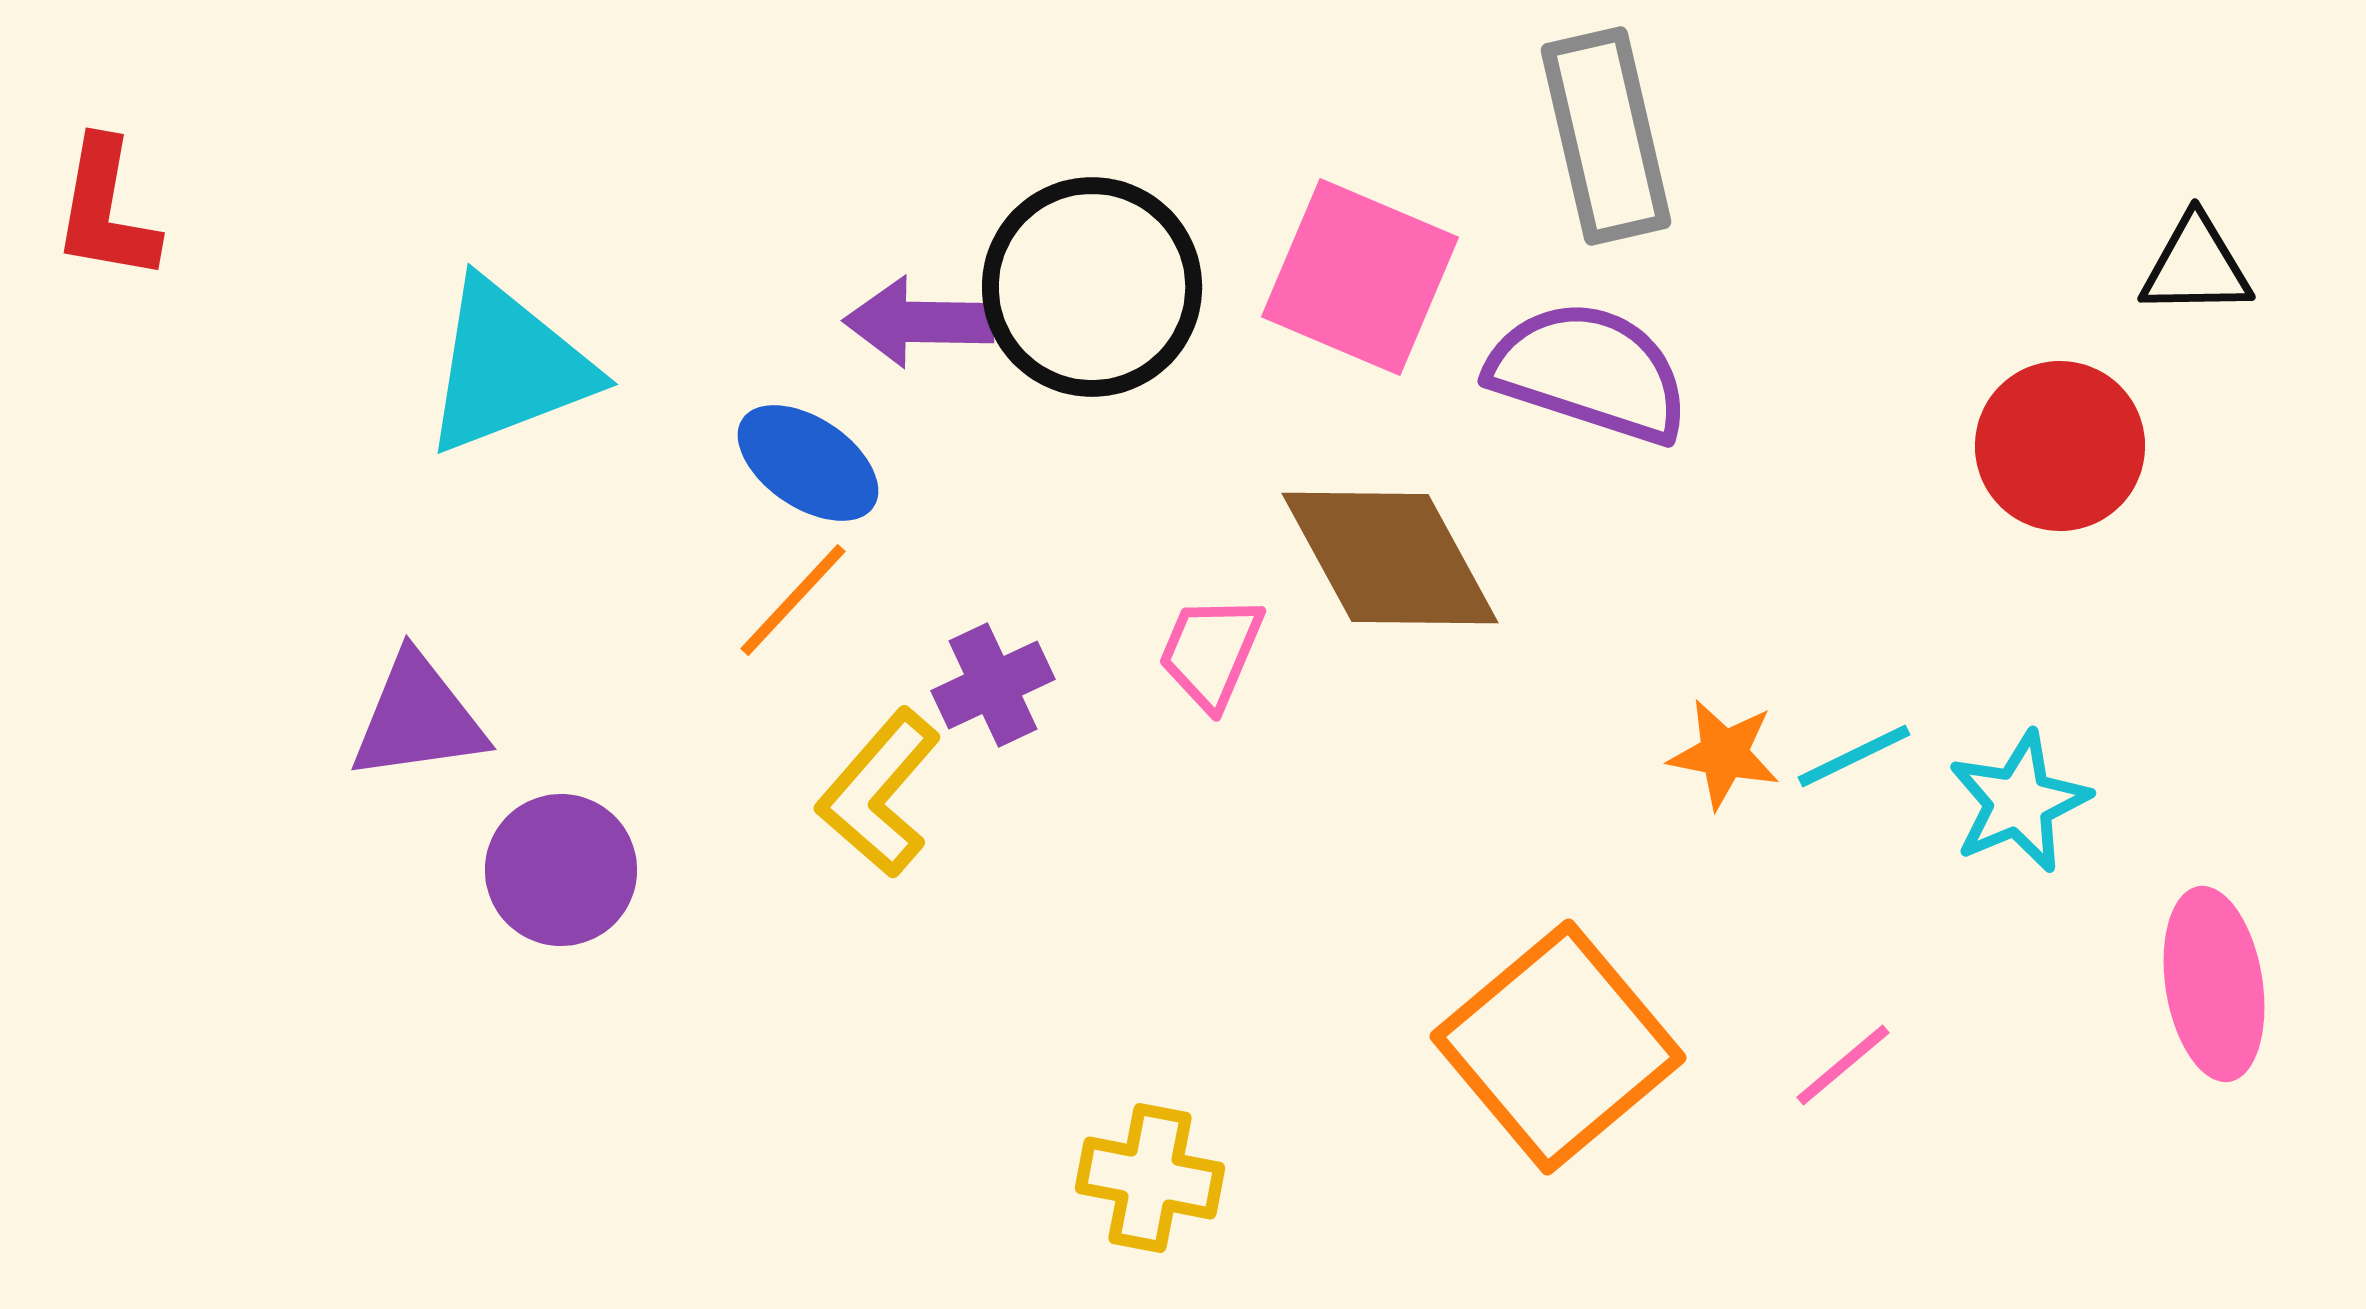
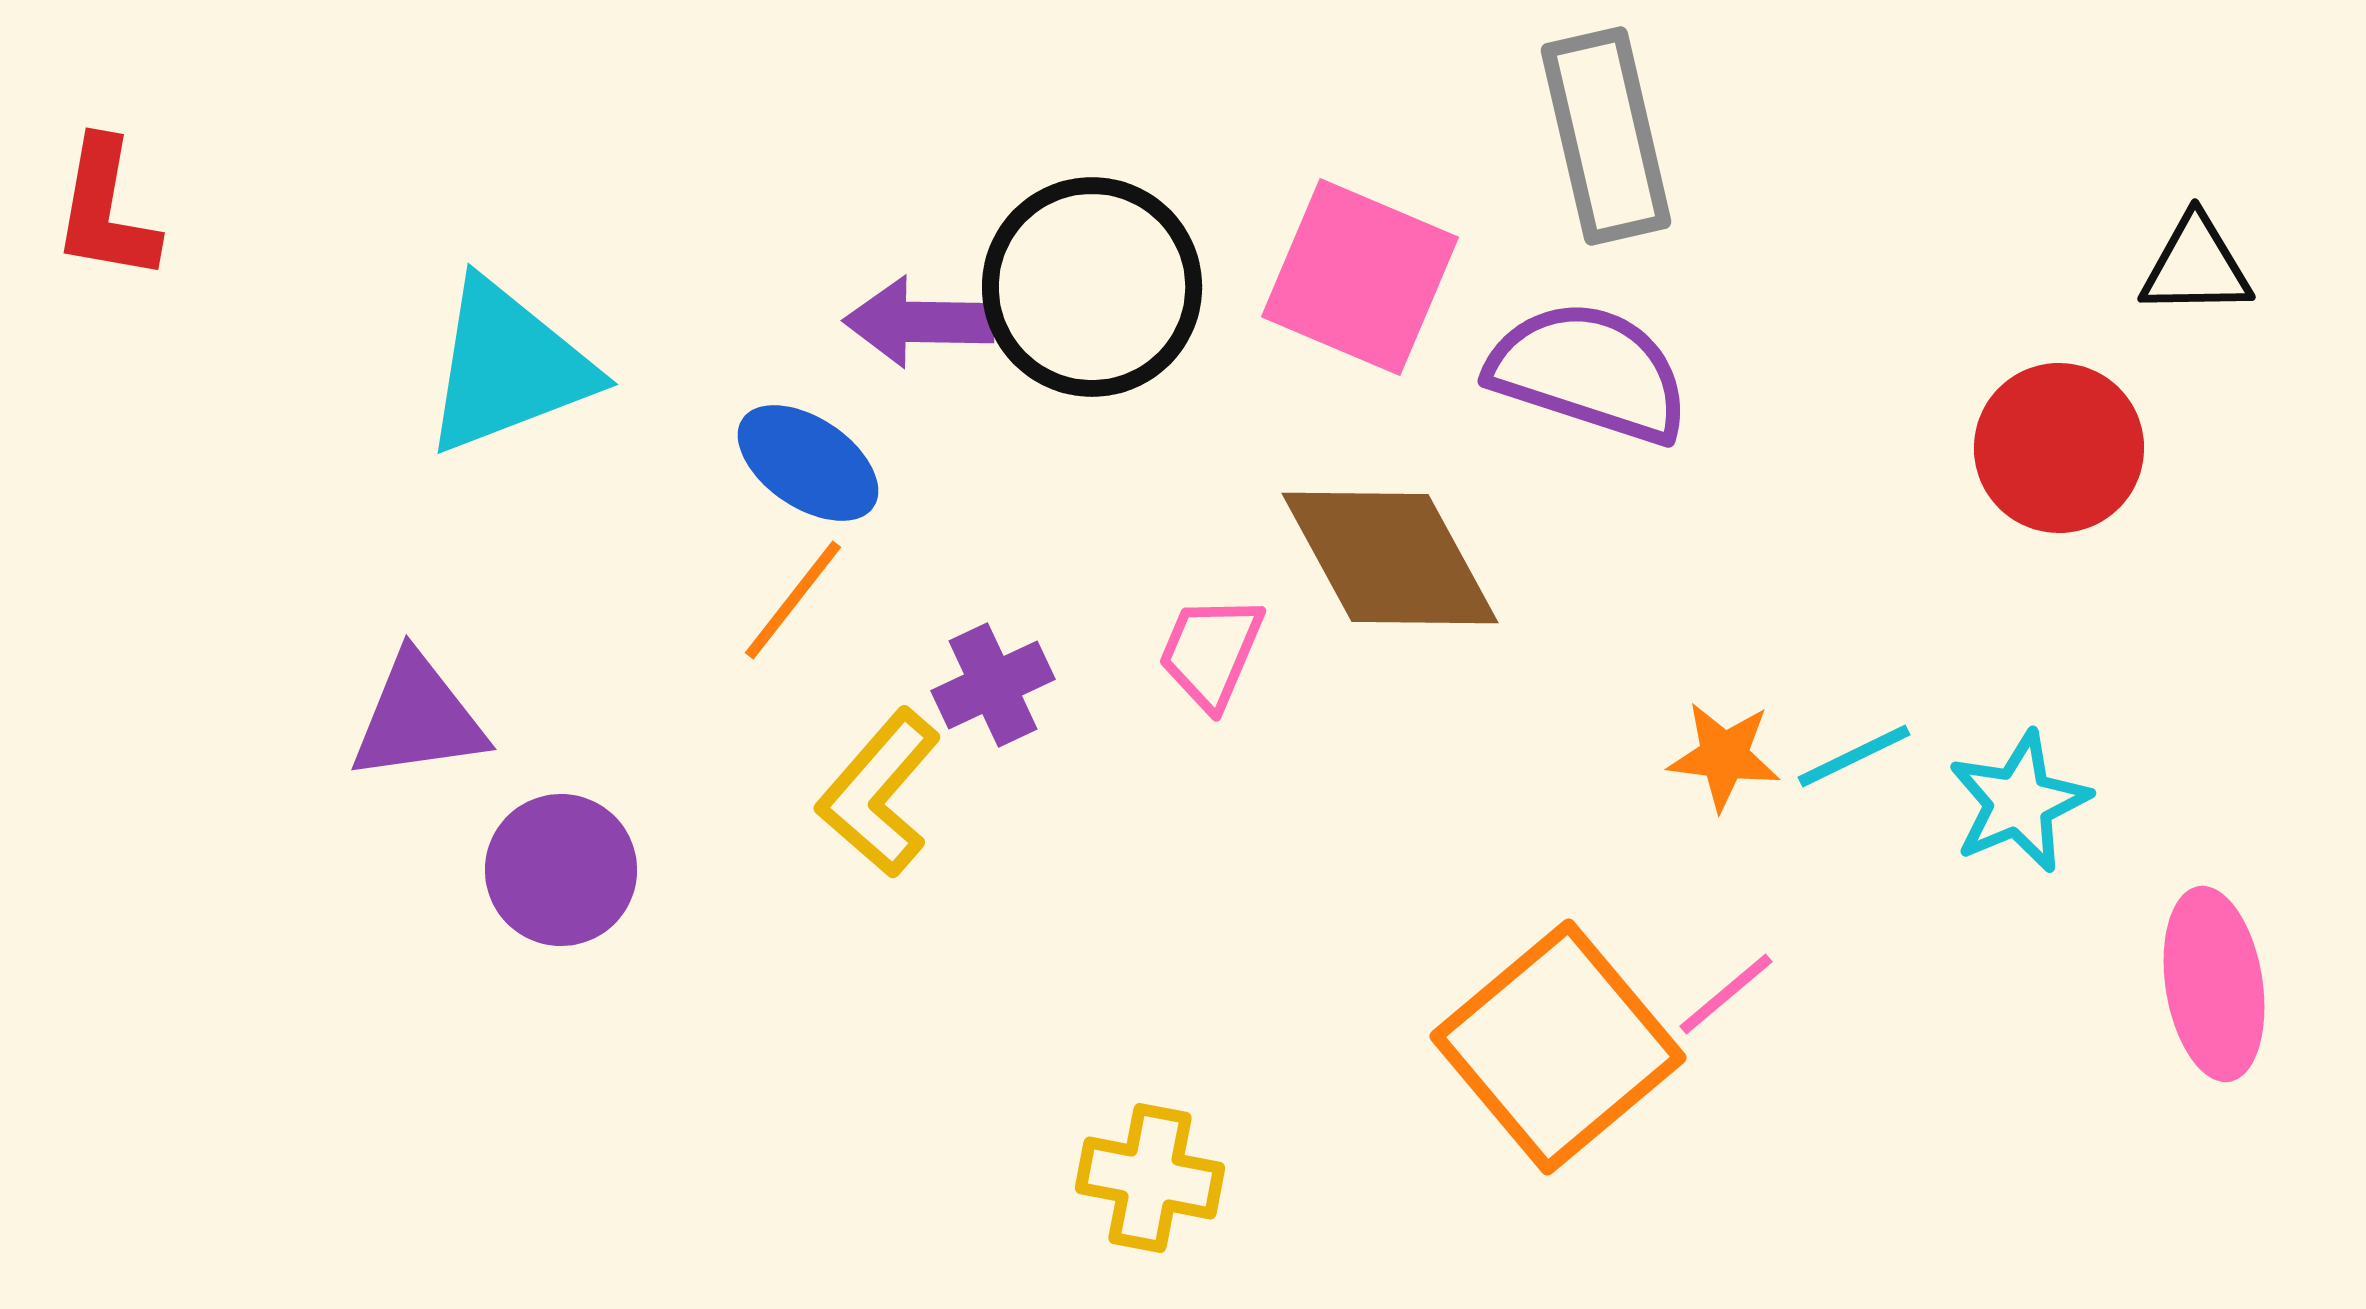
red circle: moved 1 px left, 2 px down
orange line: rotated 5 degrees counterclockwise
orange star: moved 2 px down; rotated 4 degrees counterclockwise
pink line: moved 117 px left, 71 px up
